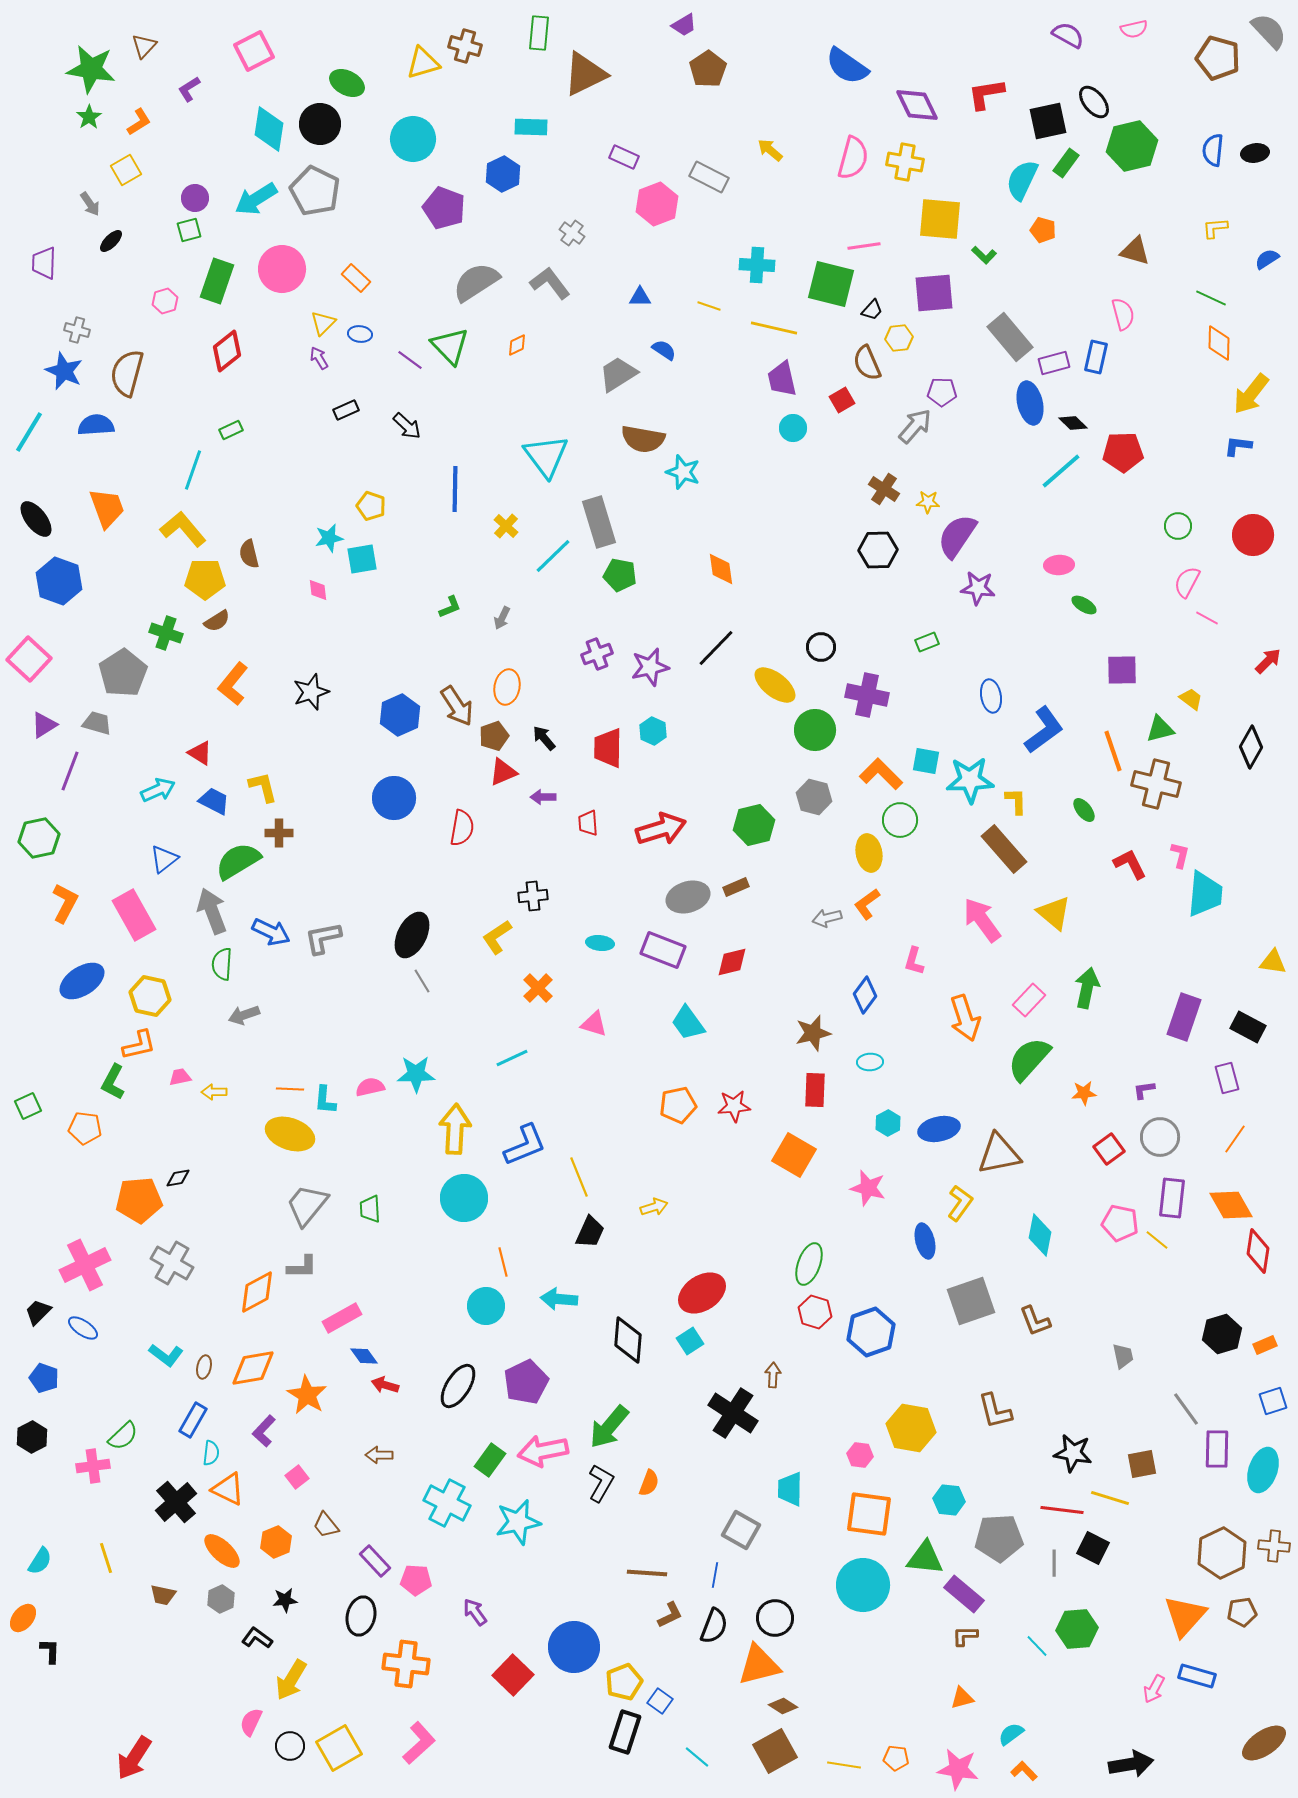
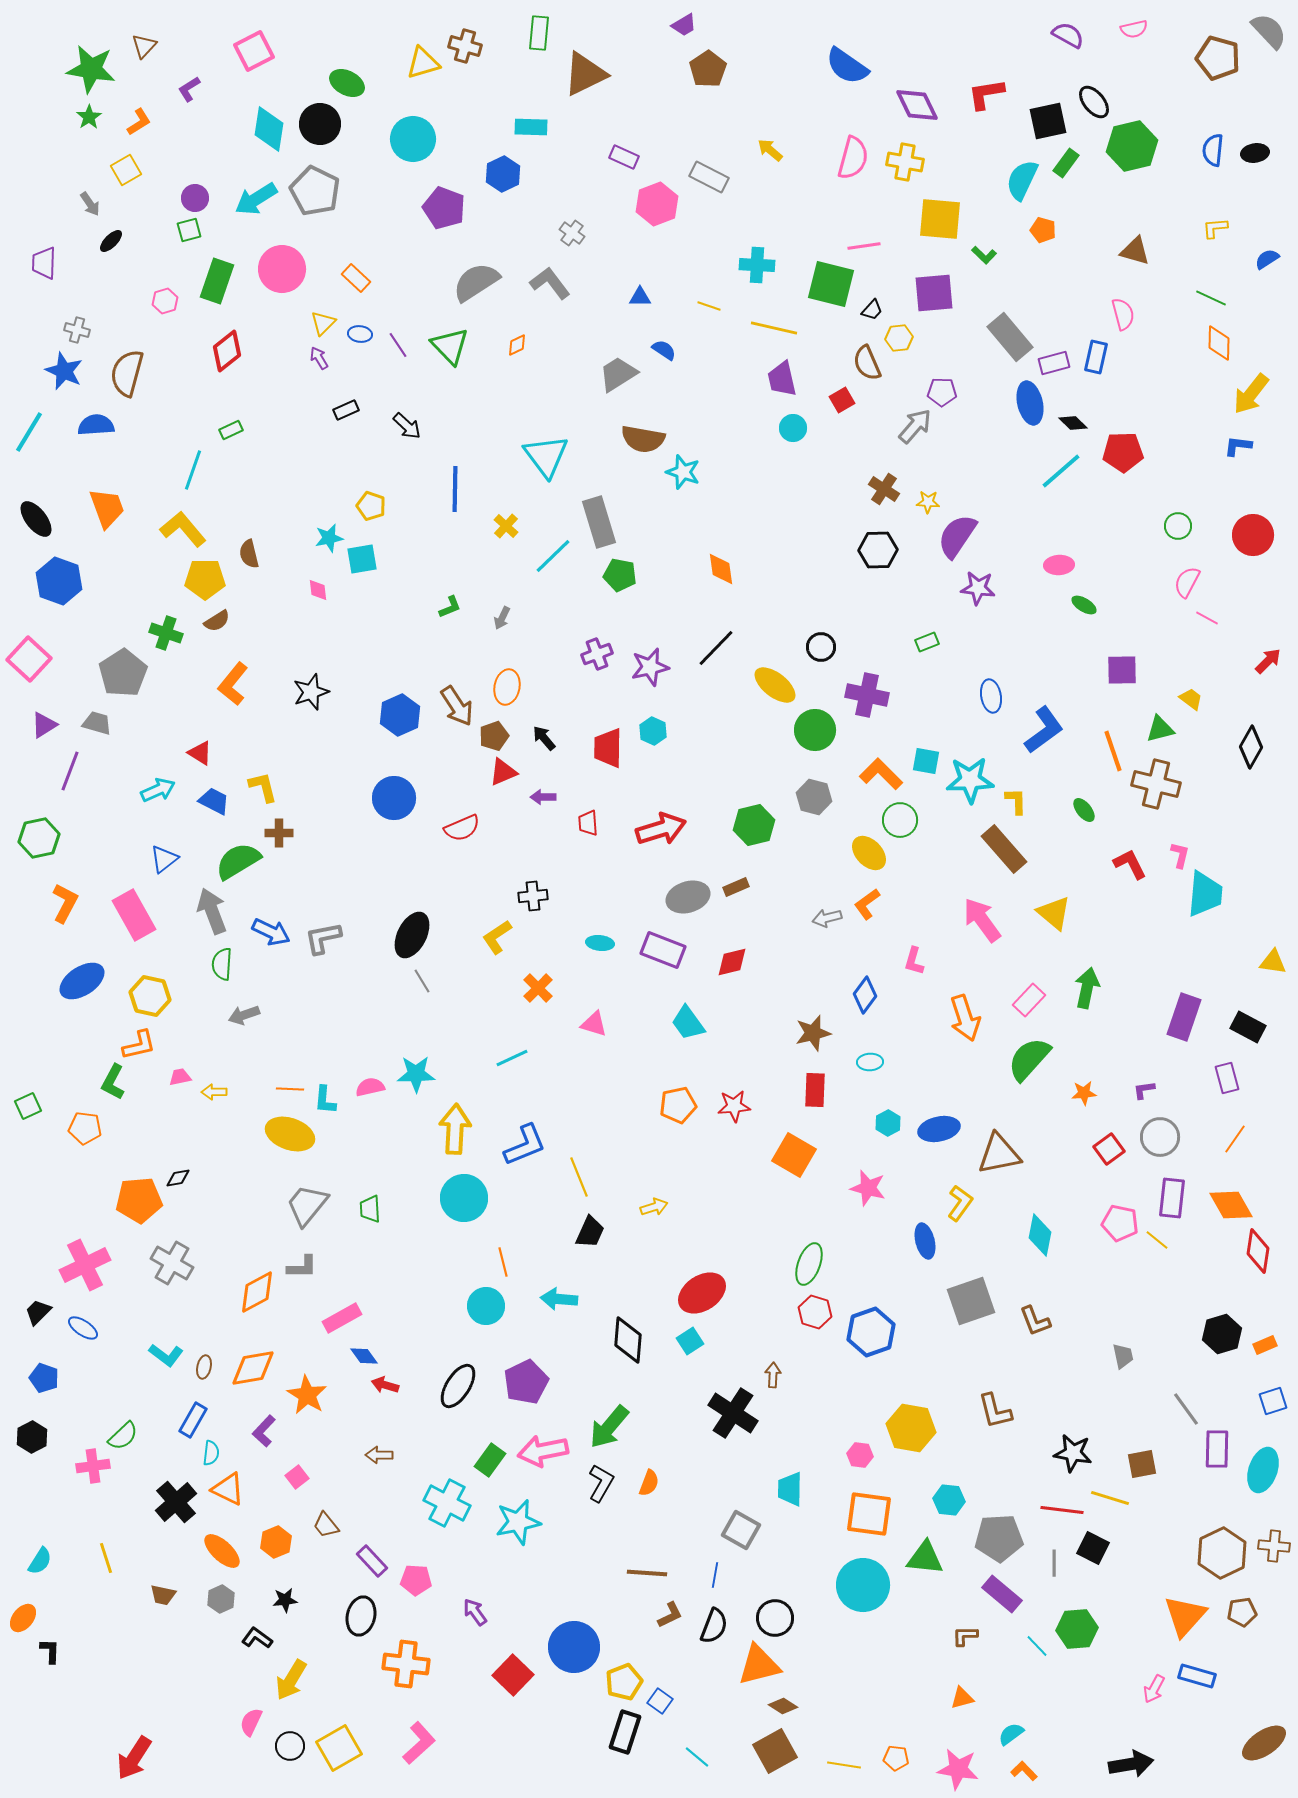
purple line at (410, 360): moved 12 px left, 15 px up; rotated 20 degrees clockwise
red semicircle at (462, 828): rotated 57 degrees clockwise
yellow ellipse at (869, 853): rotated 33 degrees counterclockwise
purple rectangle at (375, 1561): moved 3 px left
purple rectangle at (964, 1594): moved 38 px right
